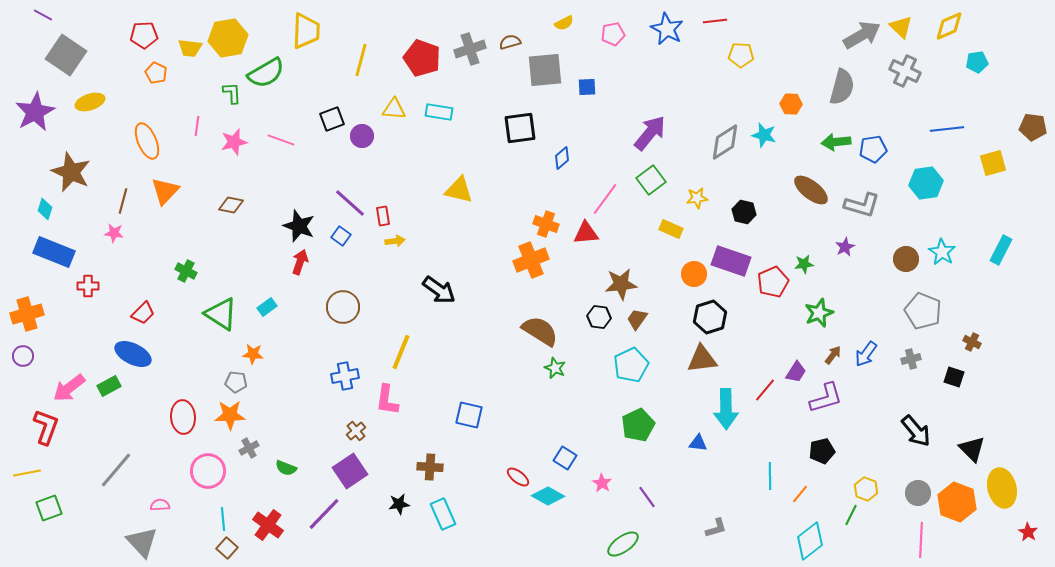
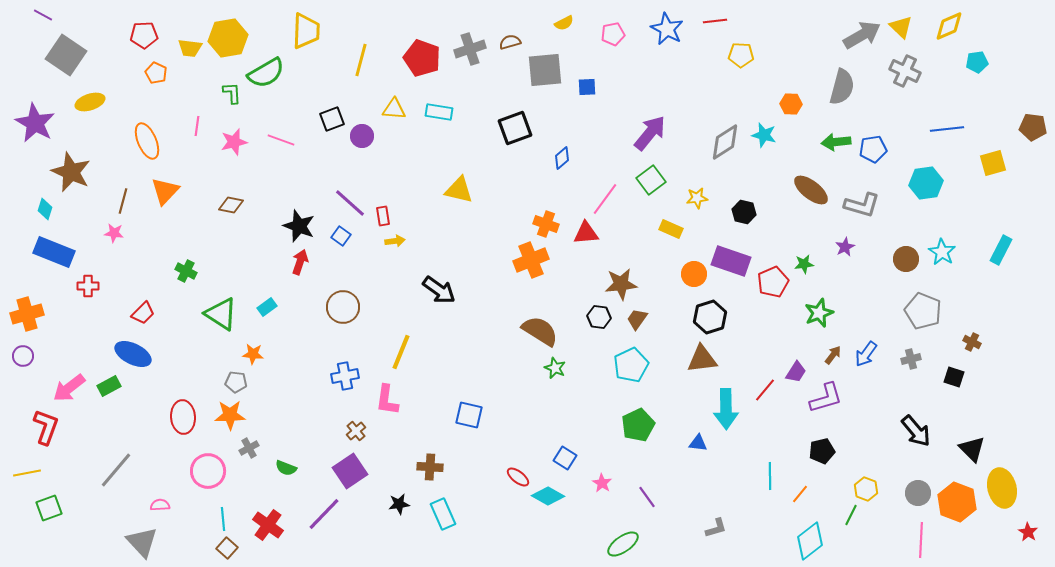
purple star at (35, 112): moved 11 px down; rotated 15 degrees counterclockwise
black square at (520, 128): moved 5 px left; rotated 12 degrees counterclockwise
